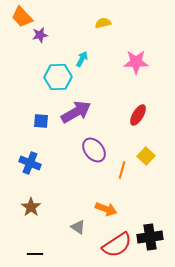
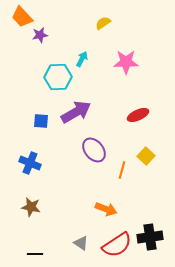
yellow semicircle: rotated 21 degrees counterclockwise
pink star: moved 10 px left
red ellipse: rotated 35 degrees clockwise
brown star: rotated 24 degrees counterclockwise
gray triangle: moved 3 px right, 16 px down
